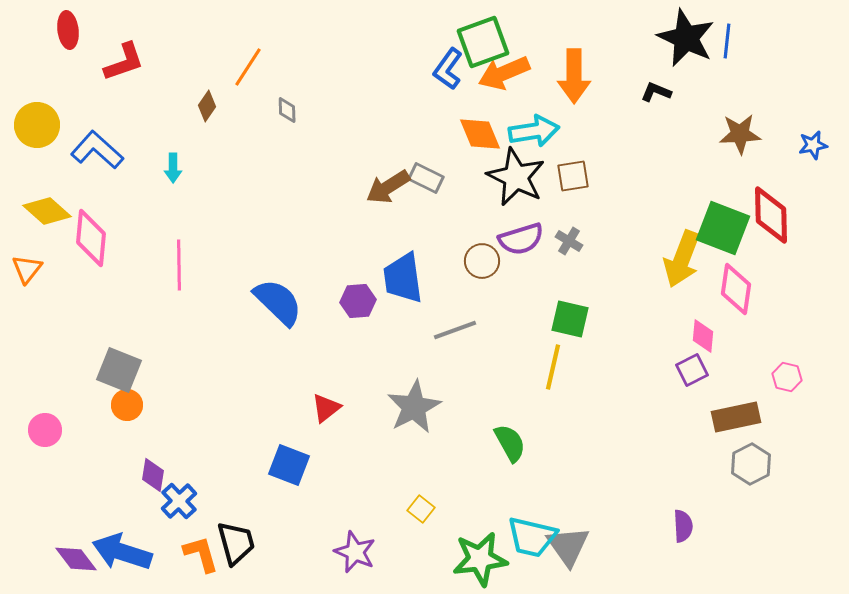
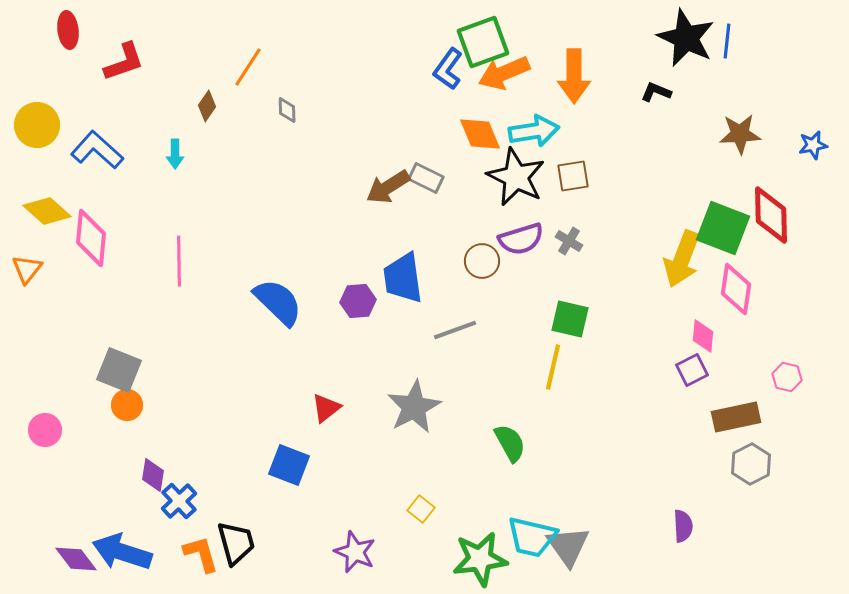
cyan arrow at (173, 168): moved 2 px right, 14 px up
pink line at (179, 265): moved 4 px up
